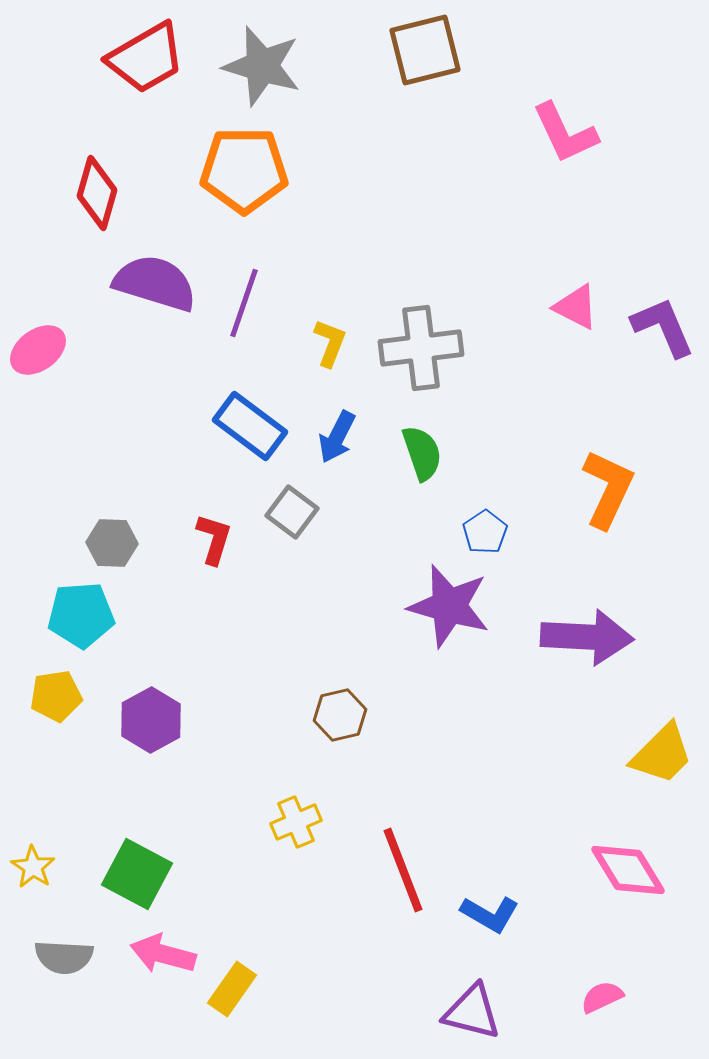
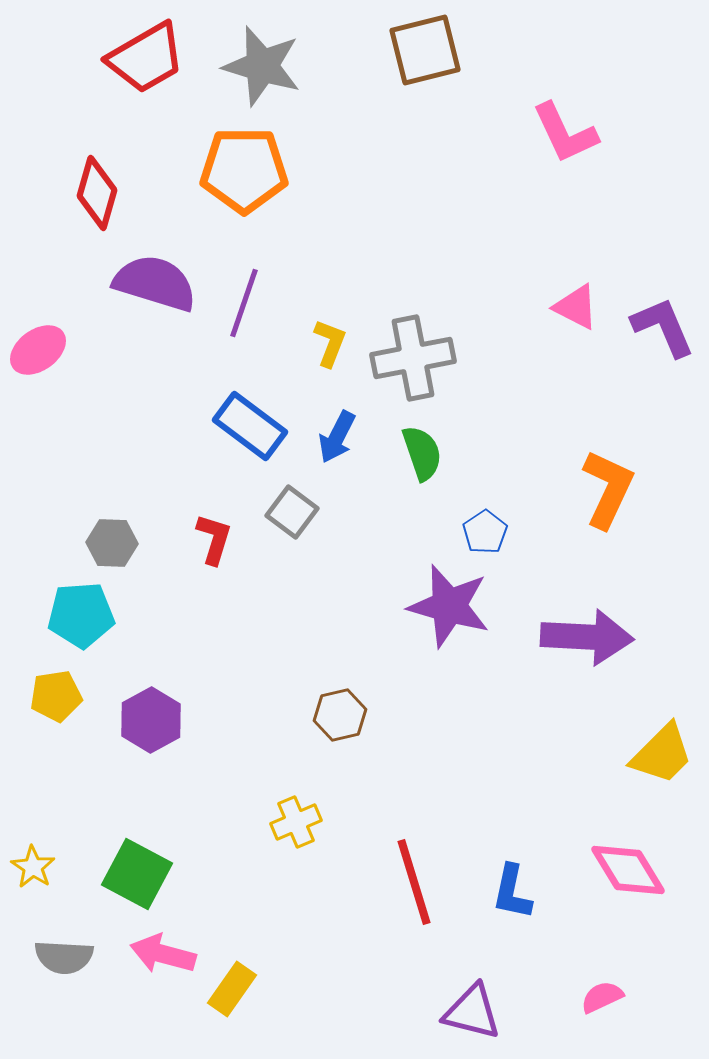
gray cross: moved 8 px left, 10 px down; rotated 4 degrees counterclockwise
red line: moved 11 px right, 12 px down; rotated 4 degrees clockwise
blue L-shape: moved 22 px right, 22 px up; rotated 72 degrees clockwise
